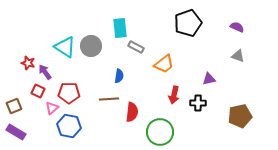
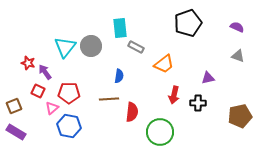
cyan triangle: rotated 35 degrees clockwise
purple triangle: moved 1 px left, 1 px up
